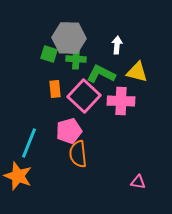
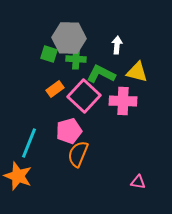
orange rectangle: rotated 60 degrees clockwise
pink cross: moved 2 px right
orange semicircle: rotated 28 degrees clockwise
